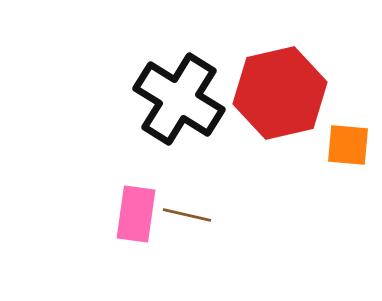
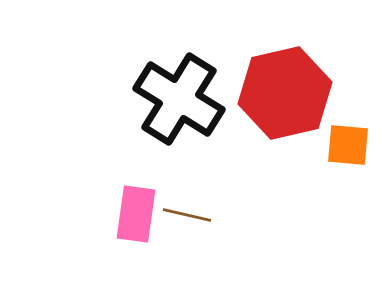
red hexagon: moved 5 px right
